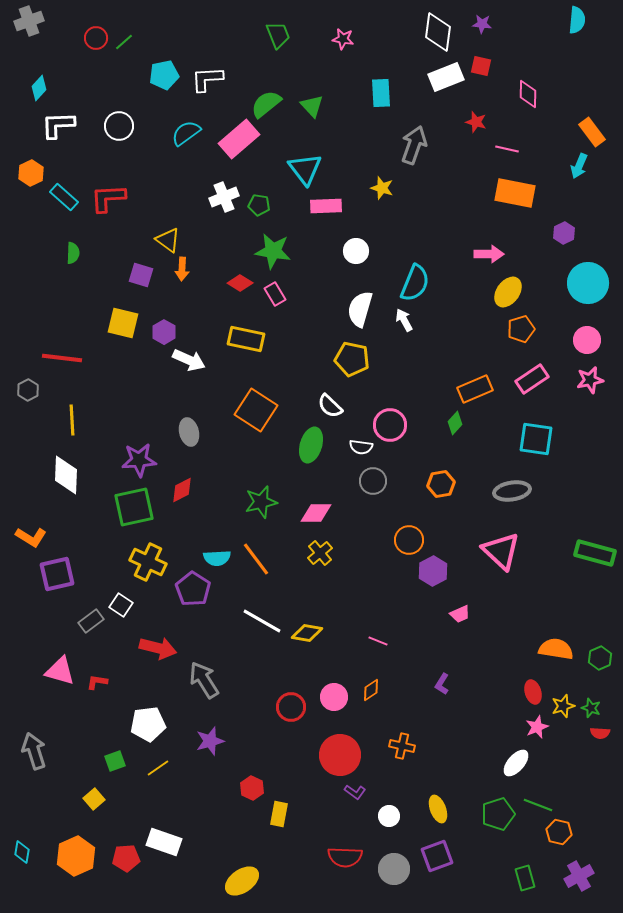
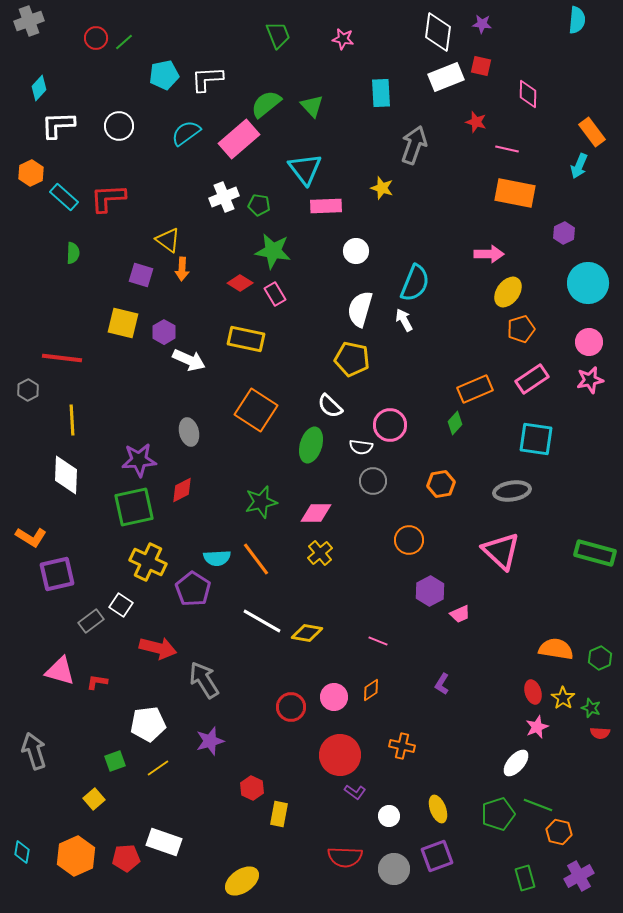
pink circle at (587, 340): moved 2 px right, 2 px down
purple hexagon at (433, 571): moved 3 px left, 20 px down
yellow star at (563, 706): moved 8 px up; rotated 20 degrees counterclockwise
